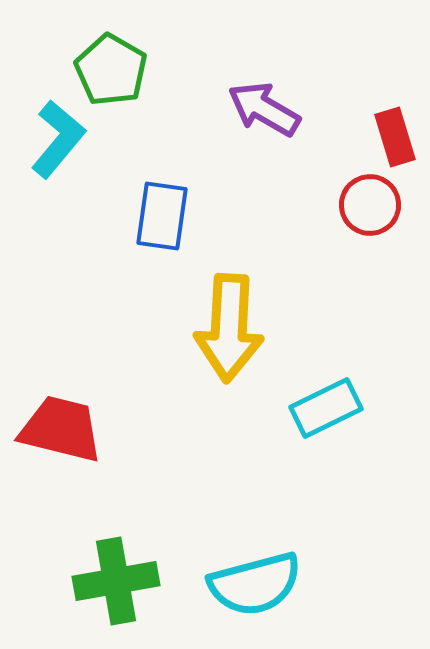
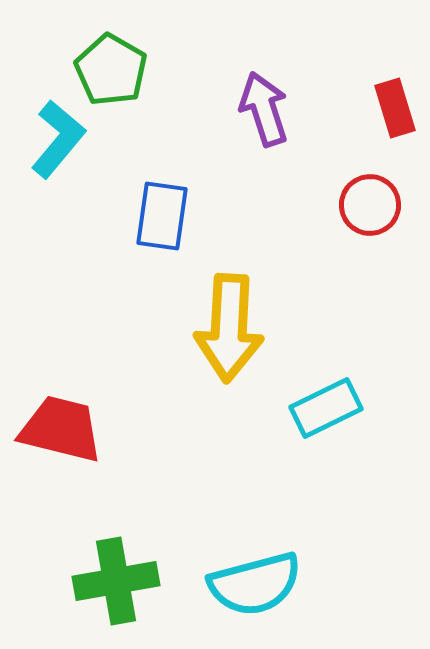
purple arrow: rotated 42 degrees clockwise
red rectangle: moved 29 px up
